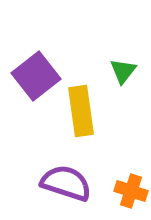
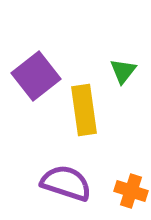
yellow rectangle: moved 3 px right, 1 px up
